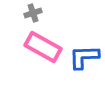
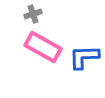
gray cross: moved 1 px down
